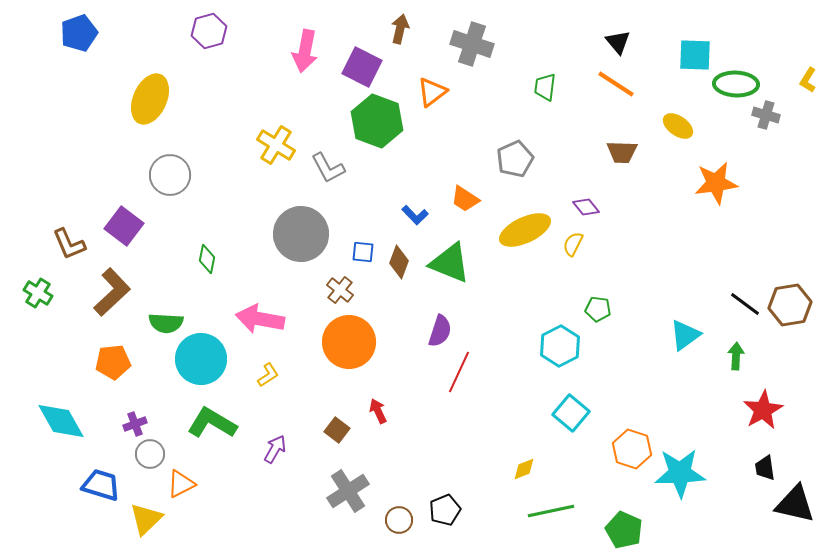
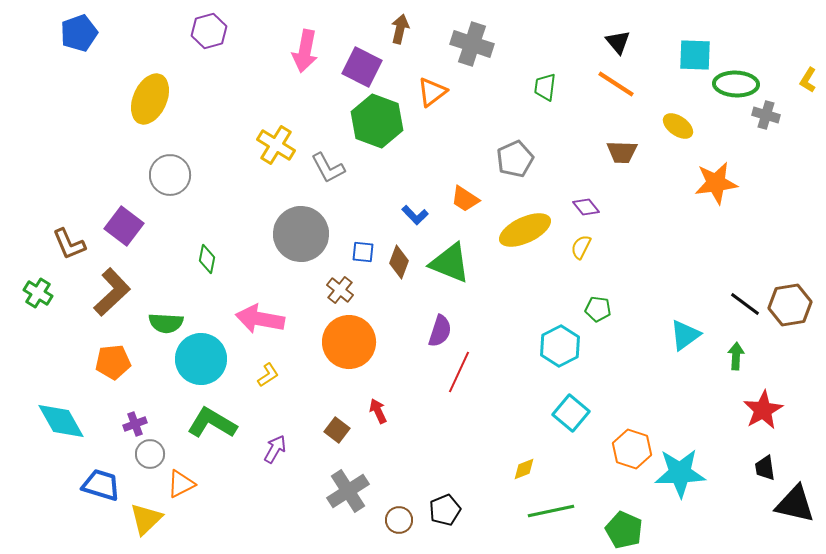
yellow semicircle at (573, 244): moved 8 px right, 3 px down
